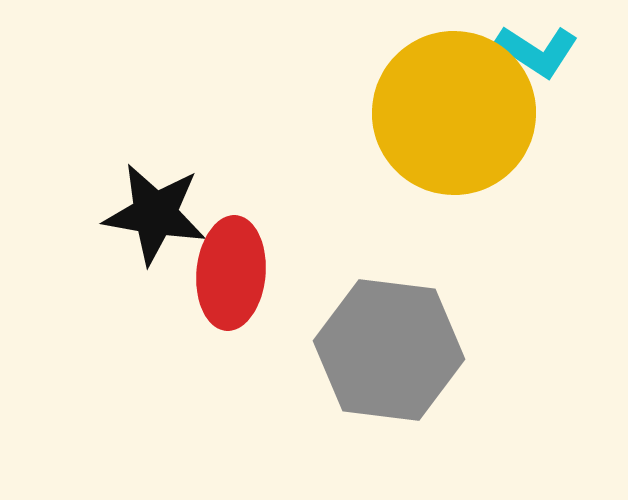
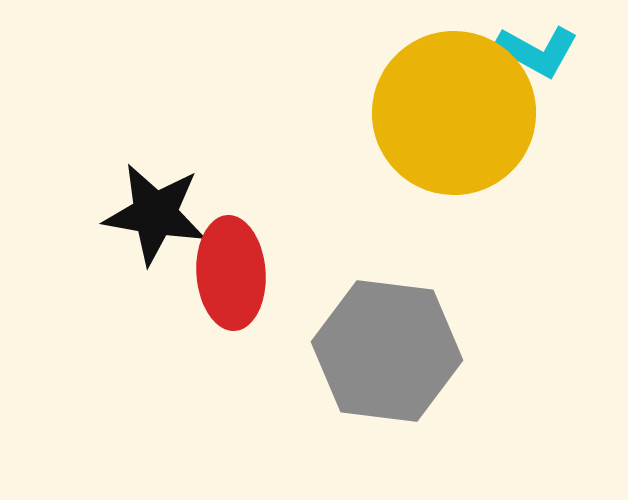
cyan L-shape: rotated 4 degrees counterclockwise
red ellipse: rotated 9 degrees counterclockwise
gray hexagon: moved 2 px left, 1 px down
